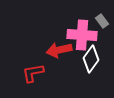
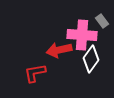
red L-shape: moved 2 px right
